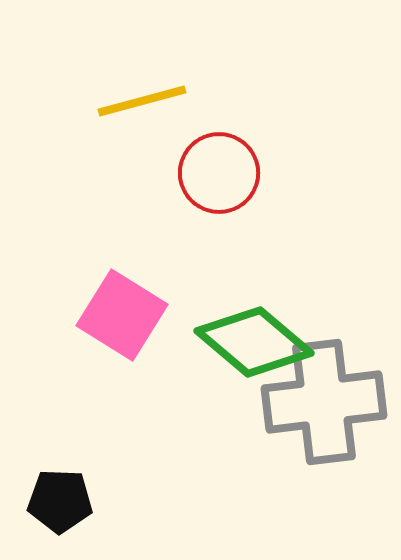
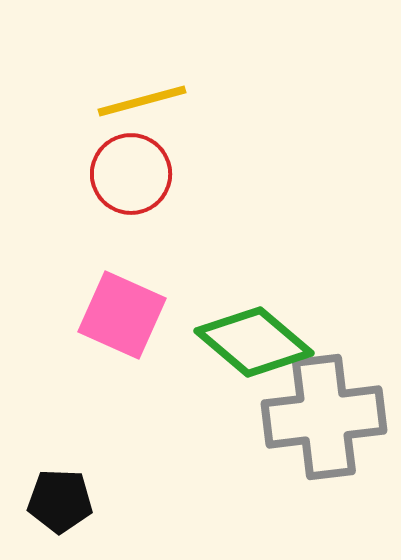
red circle: moved 88 px left, 1 px down
pink square: rotated 8 degrees counterclockwise
gray cross: moved 15 px down
